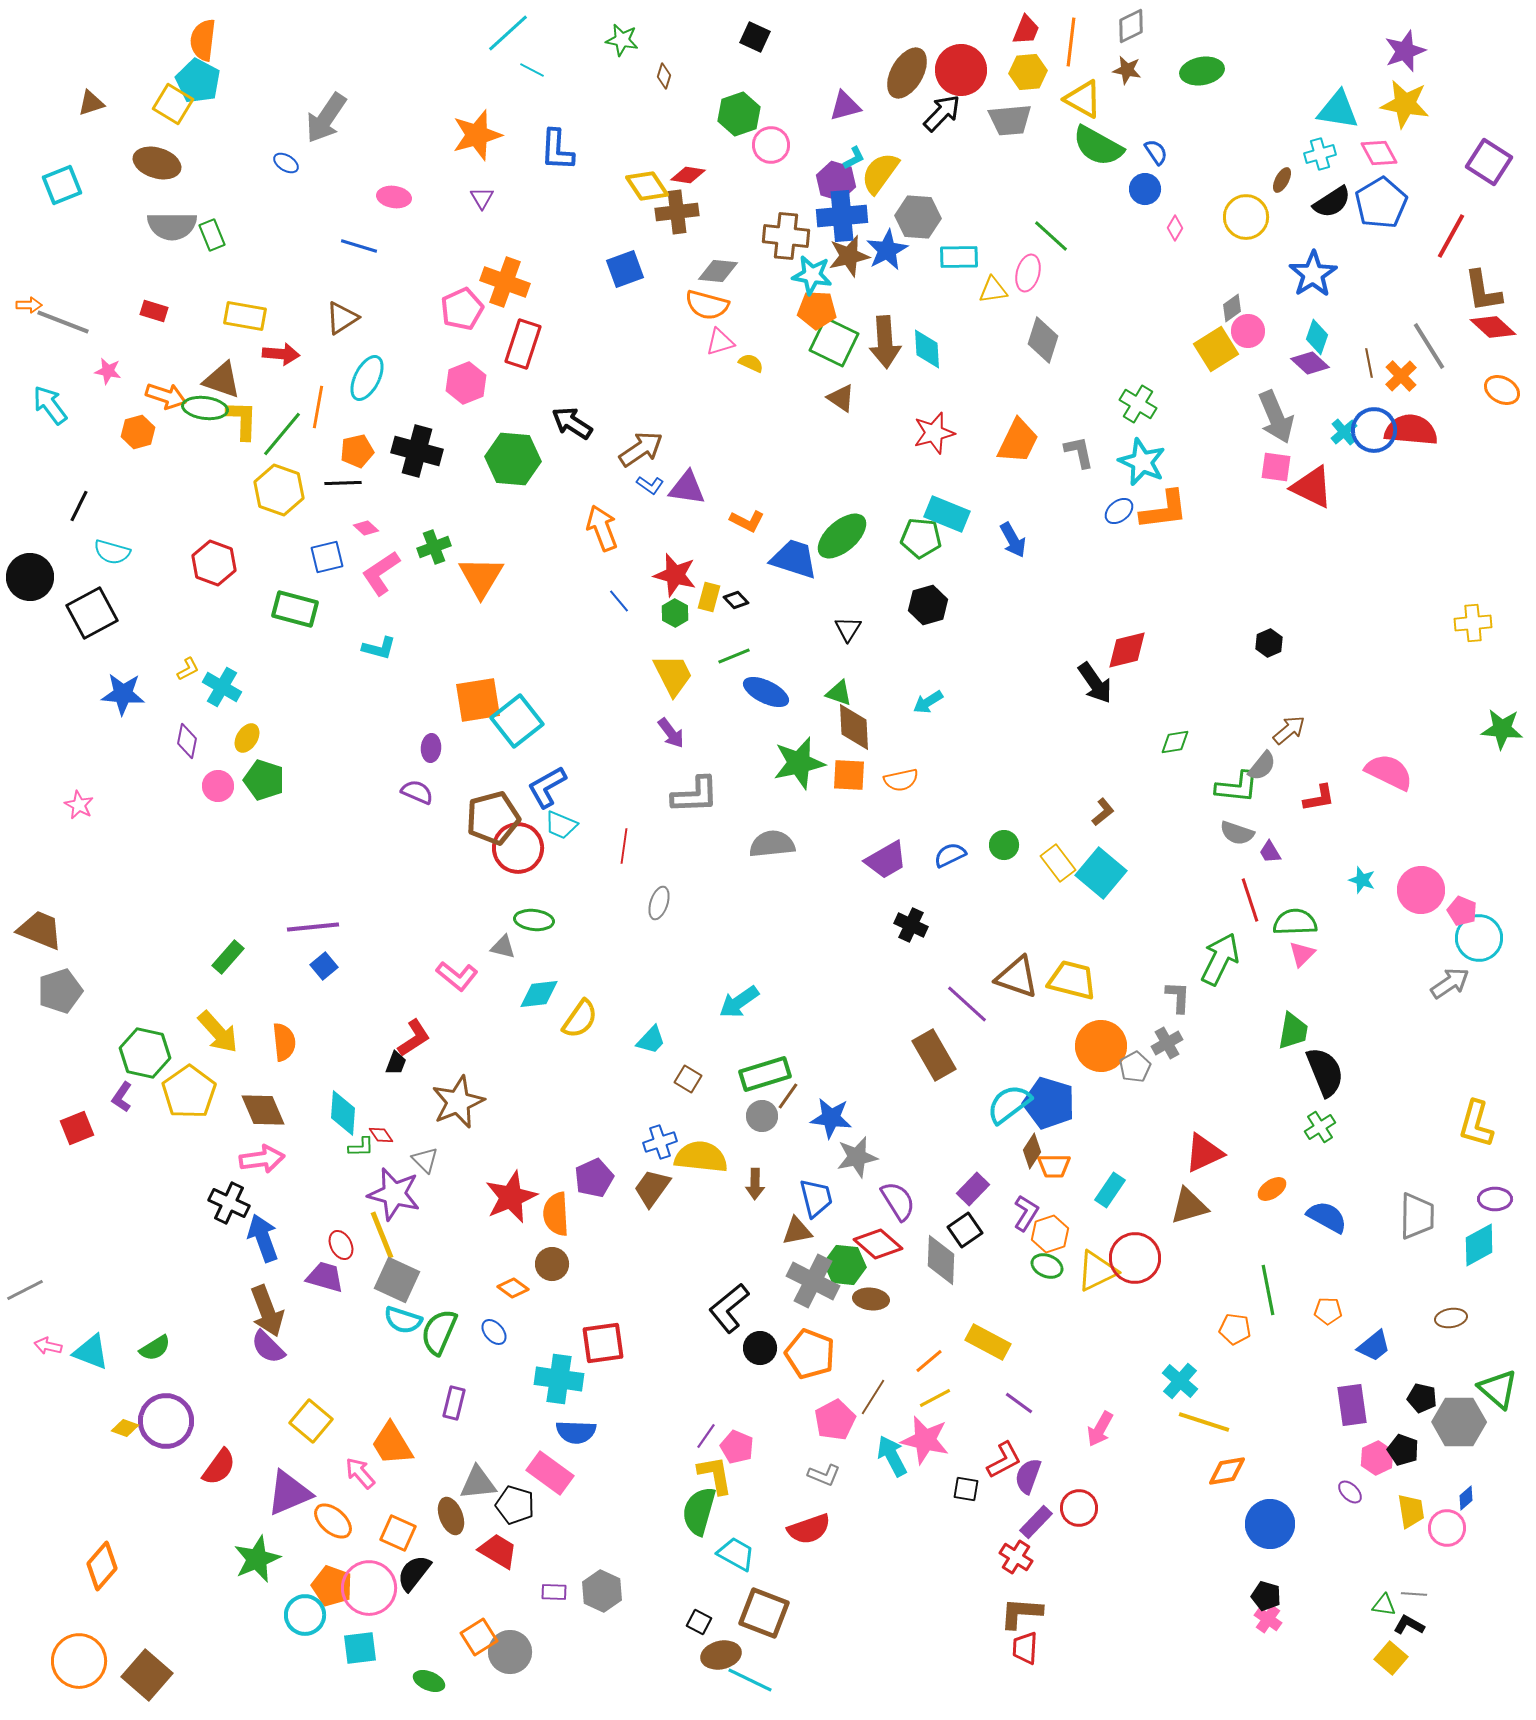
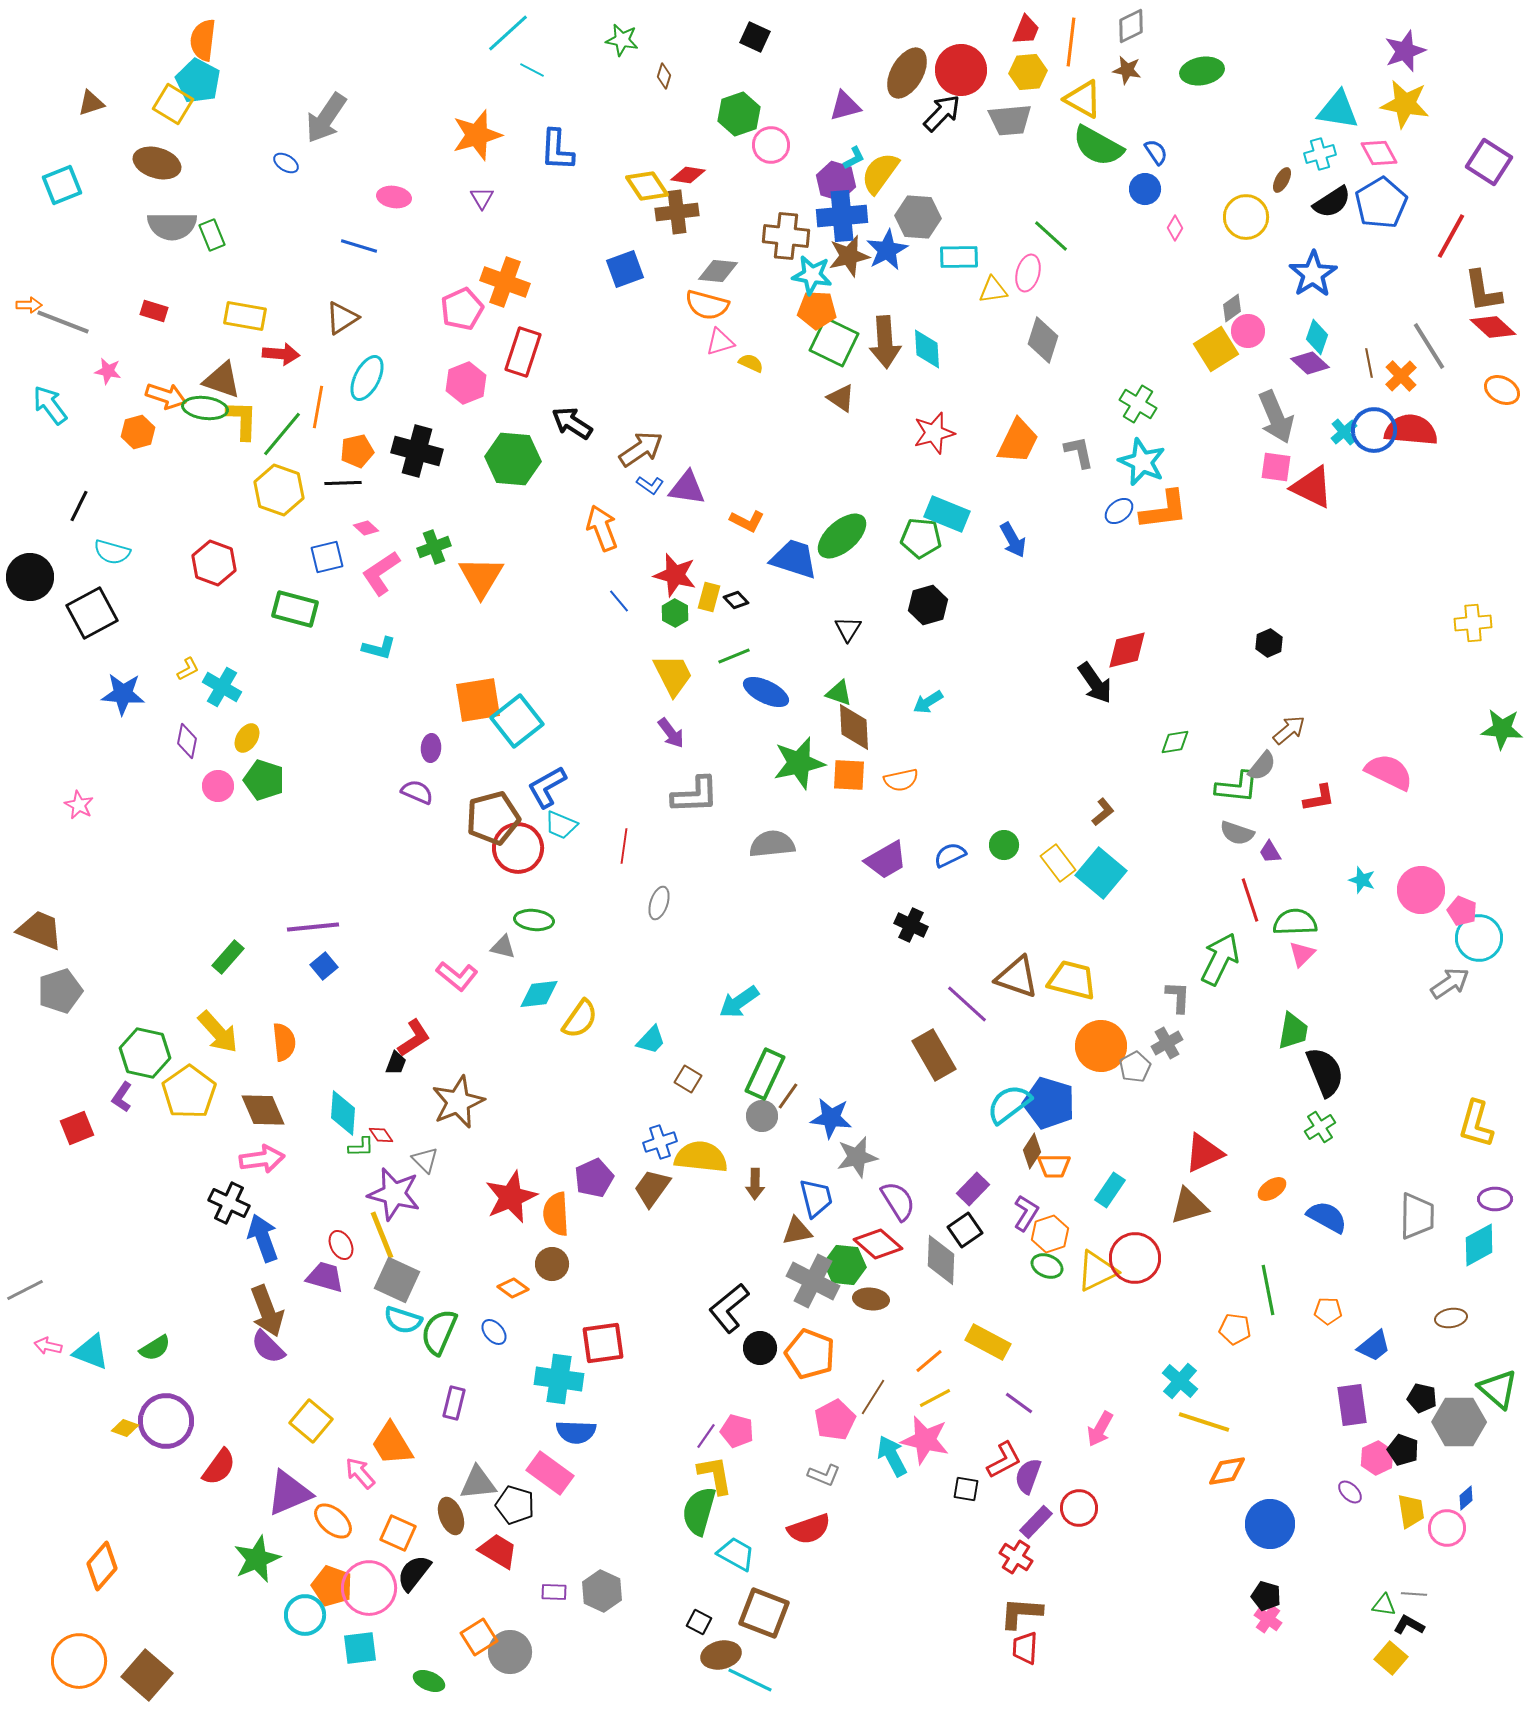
red rectangle at (523, 344): moved 8 px down
green rectangle at (765, 1074): rotated 48 degrees counterclockwise
pink pentagon at (737, 1447): moved 16 px up; rotated 8 degrees counterclockwise
